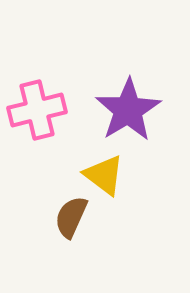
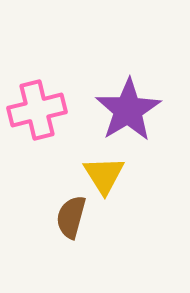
yellow triangle: rotated 21 degrees clockwise
brown semicircle: rotated 9 degrees counterclockwise
